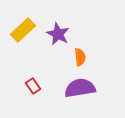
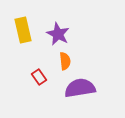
yellow rectangle: rotated 60 degrees counterclockwise
orange semicircle: moved 15 px left, 4 px down
red rectangle: moved 6 px right, 9 px up
